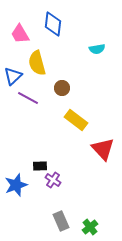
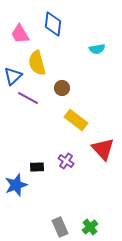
black rectangle: moved 3 px left, 1 px down
purple cross: moved 13 px right, 19 px up
gray rectangle: moved 1 px left, 6 px down
